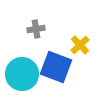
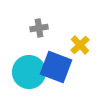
gray cross: moved 3 px right, 1 px up
cyan circle: moved 7 px right, 2 px up
